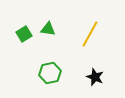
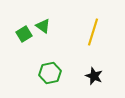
green triangle: moved 5 px left, 3 px up; rotated 28 degrees clockwise
yellow line: moved 3 px right, 2 px up; rotated 12 degrees counterclockwise
black star: moved 1 px left, 1 px up
